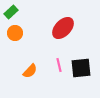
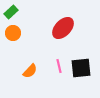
orange circle: moved 2 px left
pink line: moved 1 px down
